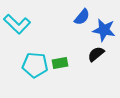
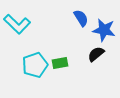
blue semicircle: moved 1 px left, 1 px down; rotated 72 degrees counterclockwise
cyan pentagon: rotated 25 degrees counterclockwise
